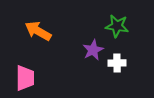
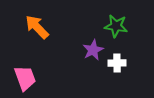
green star: moved 1 px left
orange arrow: moved 1 px left, 4 px up; rotated 16 degrees clockwise
pink trapezoid: rotated 20 degrees counterclockwise
